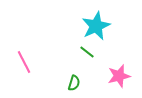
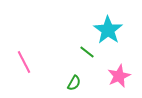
cyan star: moved 12 px right, 4 px down; rotated 12 degrees counterclockwise
pink star: rotated 10 degrees counterclockwise
green semicircle: rotated 14 degrees clockwise
